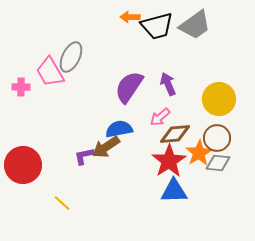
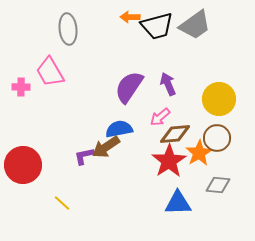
gray ellipse: moved 3 px left, 28 px up; rotated 32 degrees counterclockwise
gray diamond: moved 22 px down
blue triangle: moved 4 px right, 12 px down
